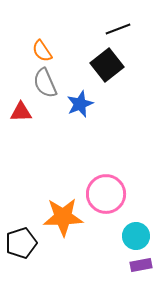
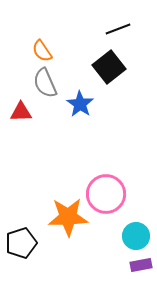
black square: moved 2 px right, 2 px down
blue star: rotated 16 degrees counterclockwise
orange star: moved 5 px right
